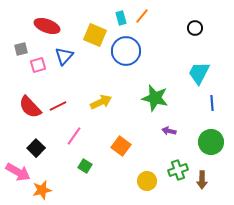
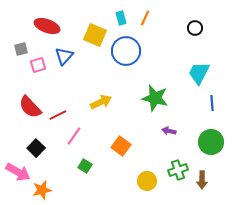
orange line: moved 3 px right, 2 px down; rotated 14 degrees counterclockwise
red line: moved 9 px down
